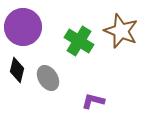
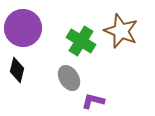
purple circle: moved 1 px down
green cross: moved 2 px right
gray ellipse: moved 21 px right
